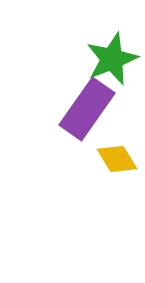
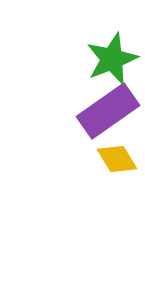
purple rectangle: moved 21 px right, 2 px down; rotated 20 degrees clockwise
